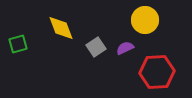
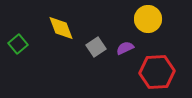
yellow circle: moved 3 px right, 1 px up
green square: rotated 24 degrees counterclockwise
